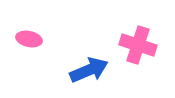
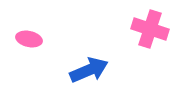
pink cross: moved 12 px right, 16 px up
